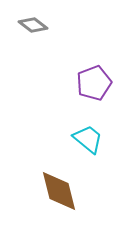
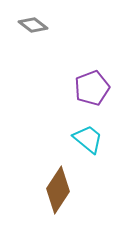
purple pentagon: moved 2 px left, 5 px down
brown diamond: moved 1 px left, 1 px up; rotated 48 degrees clockwise
